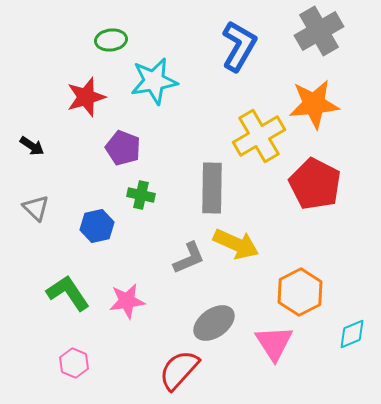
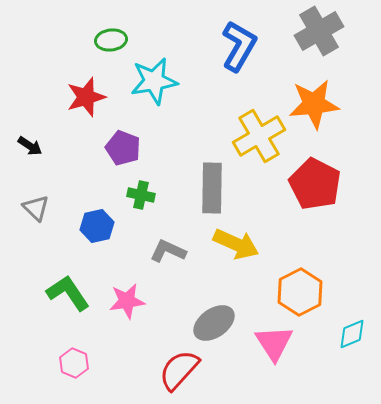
black arrow: moved 2 px left
gray L-shape: moved 21 px left, 7 px up; rotated 132 degrees counterclockwise
